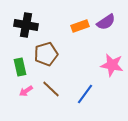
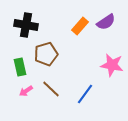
orange rectangle: rotated 30 degrees counterclockwise
